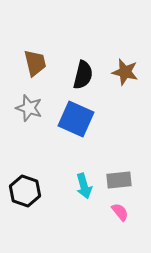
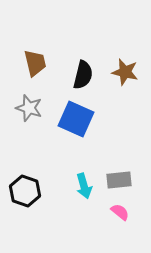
pink semicircle: rotated 12 degrees counterclockwise
